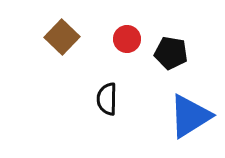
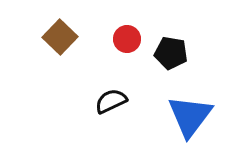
brown square: moved 2 px left
black semicircle: moved 4 px right, 2 px down; rotated 64 degrees clockwise
blue triangle: rotated 21 degrees counterclockwise
